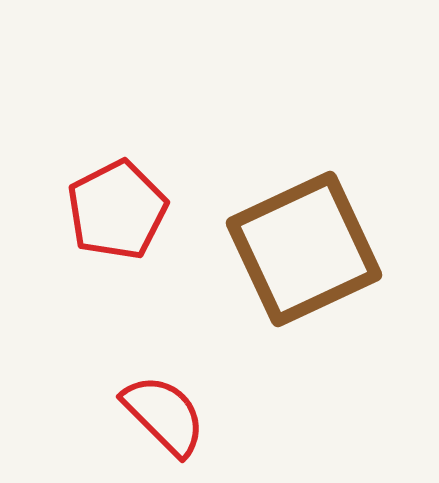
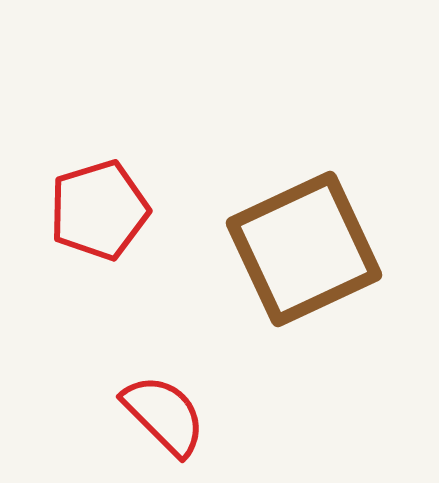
red pentagon: moved 18 px left; rotated 10 degrees clockwise
